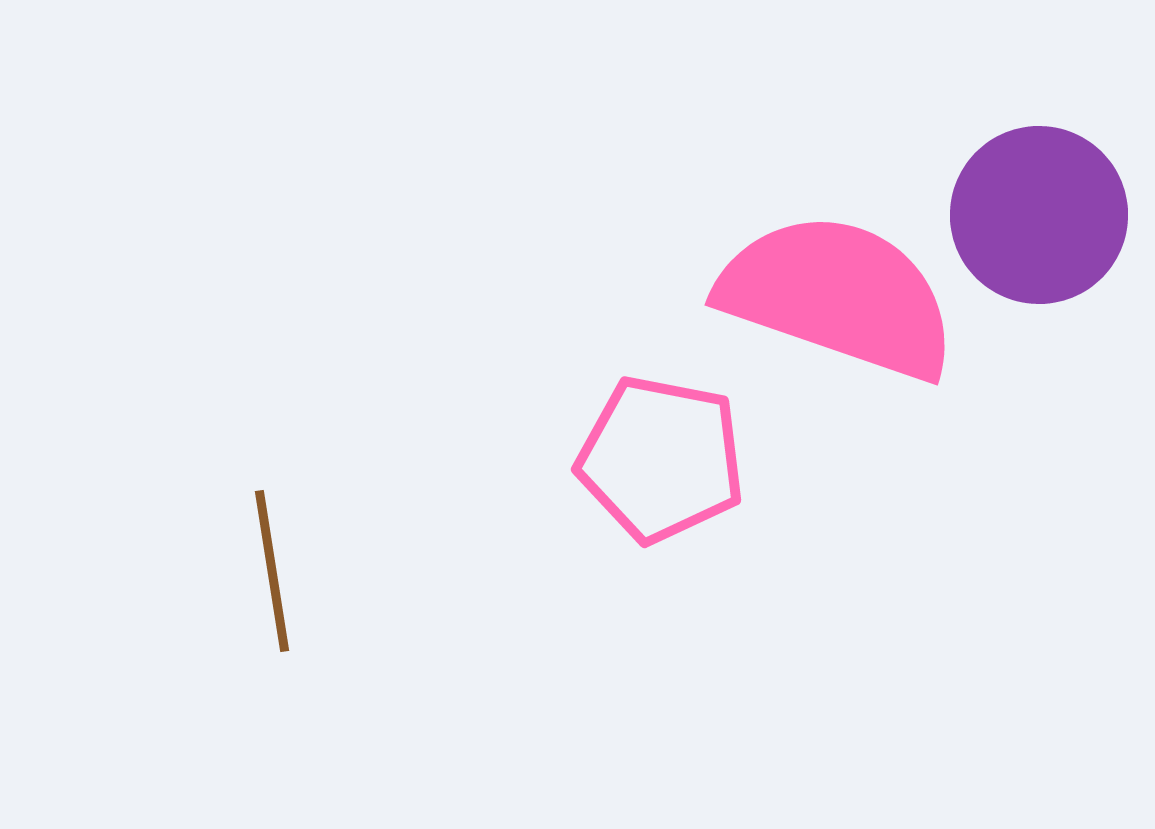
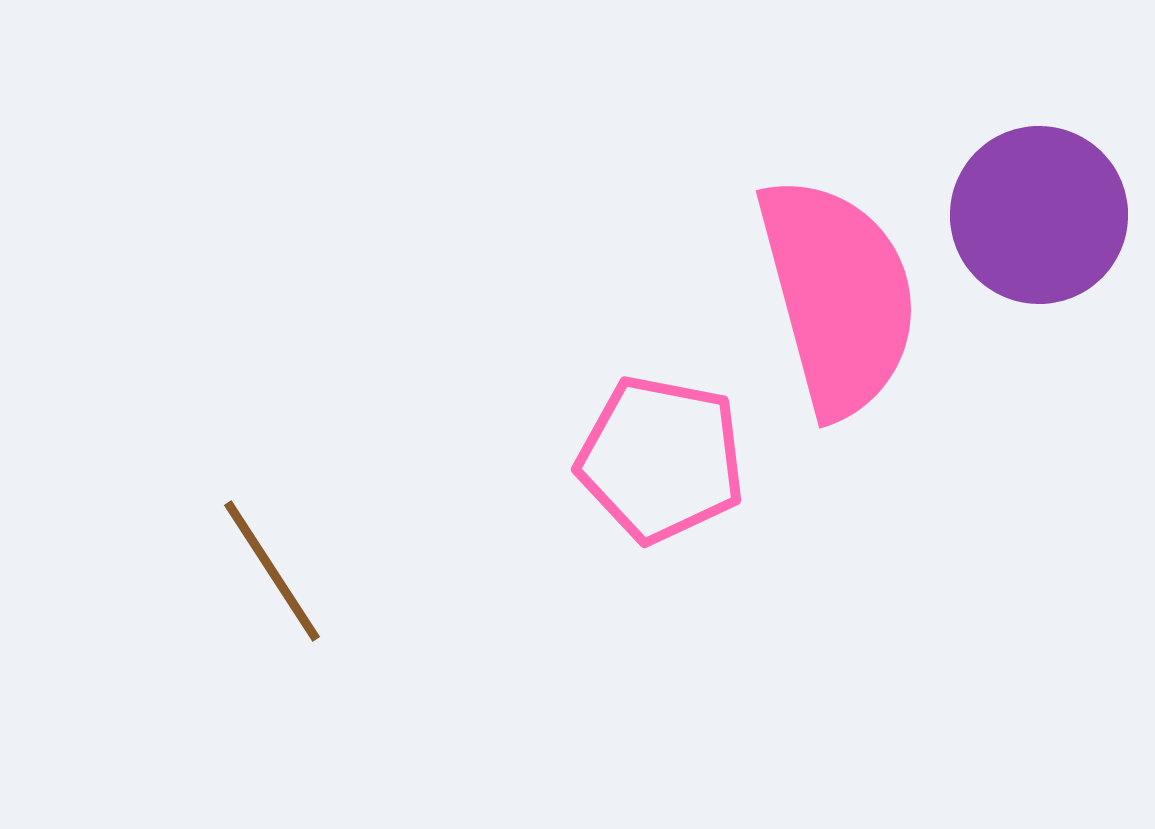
pink semicircle: rotated 56 degrees clockwise
brown line: rotated 24 degrees counterclockwise
